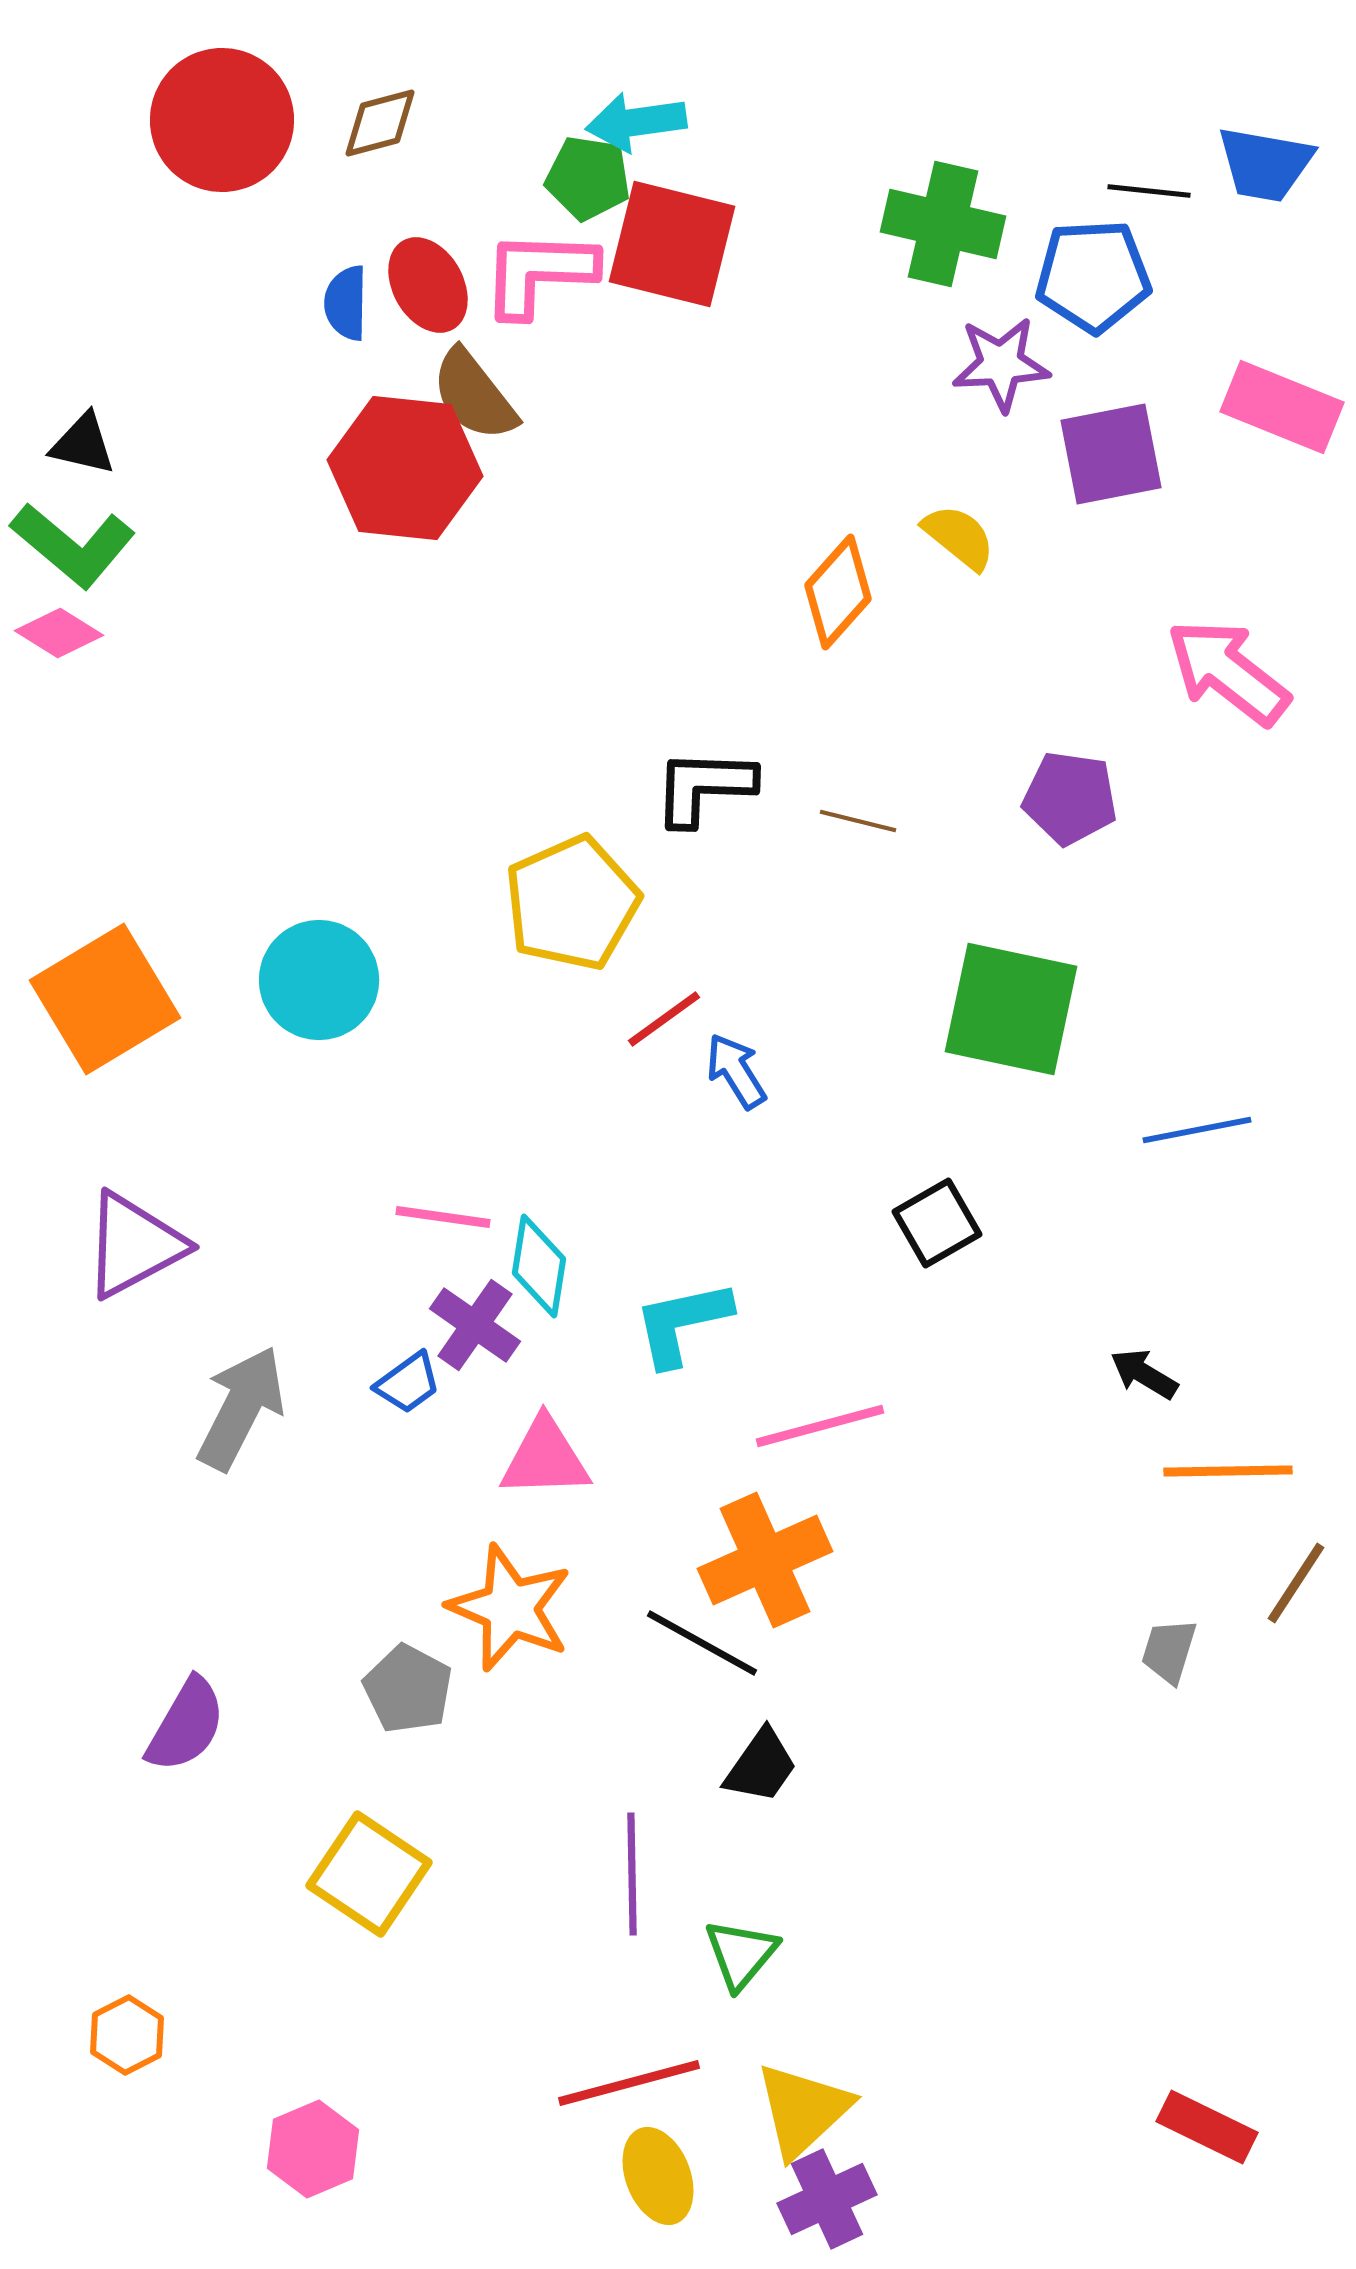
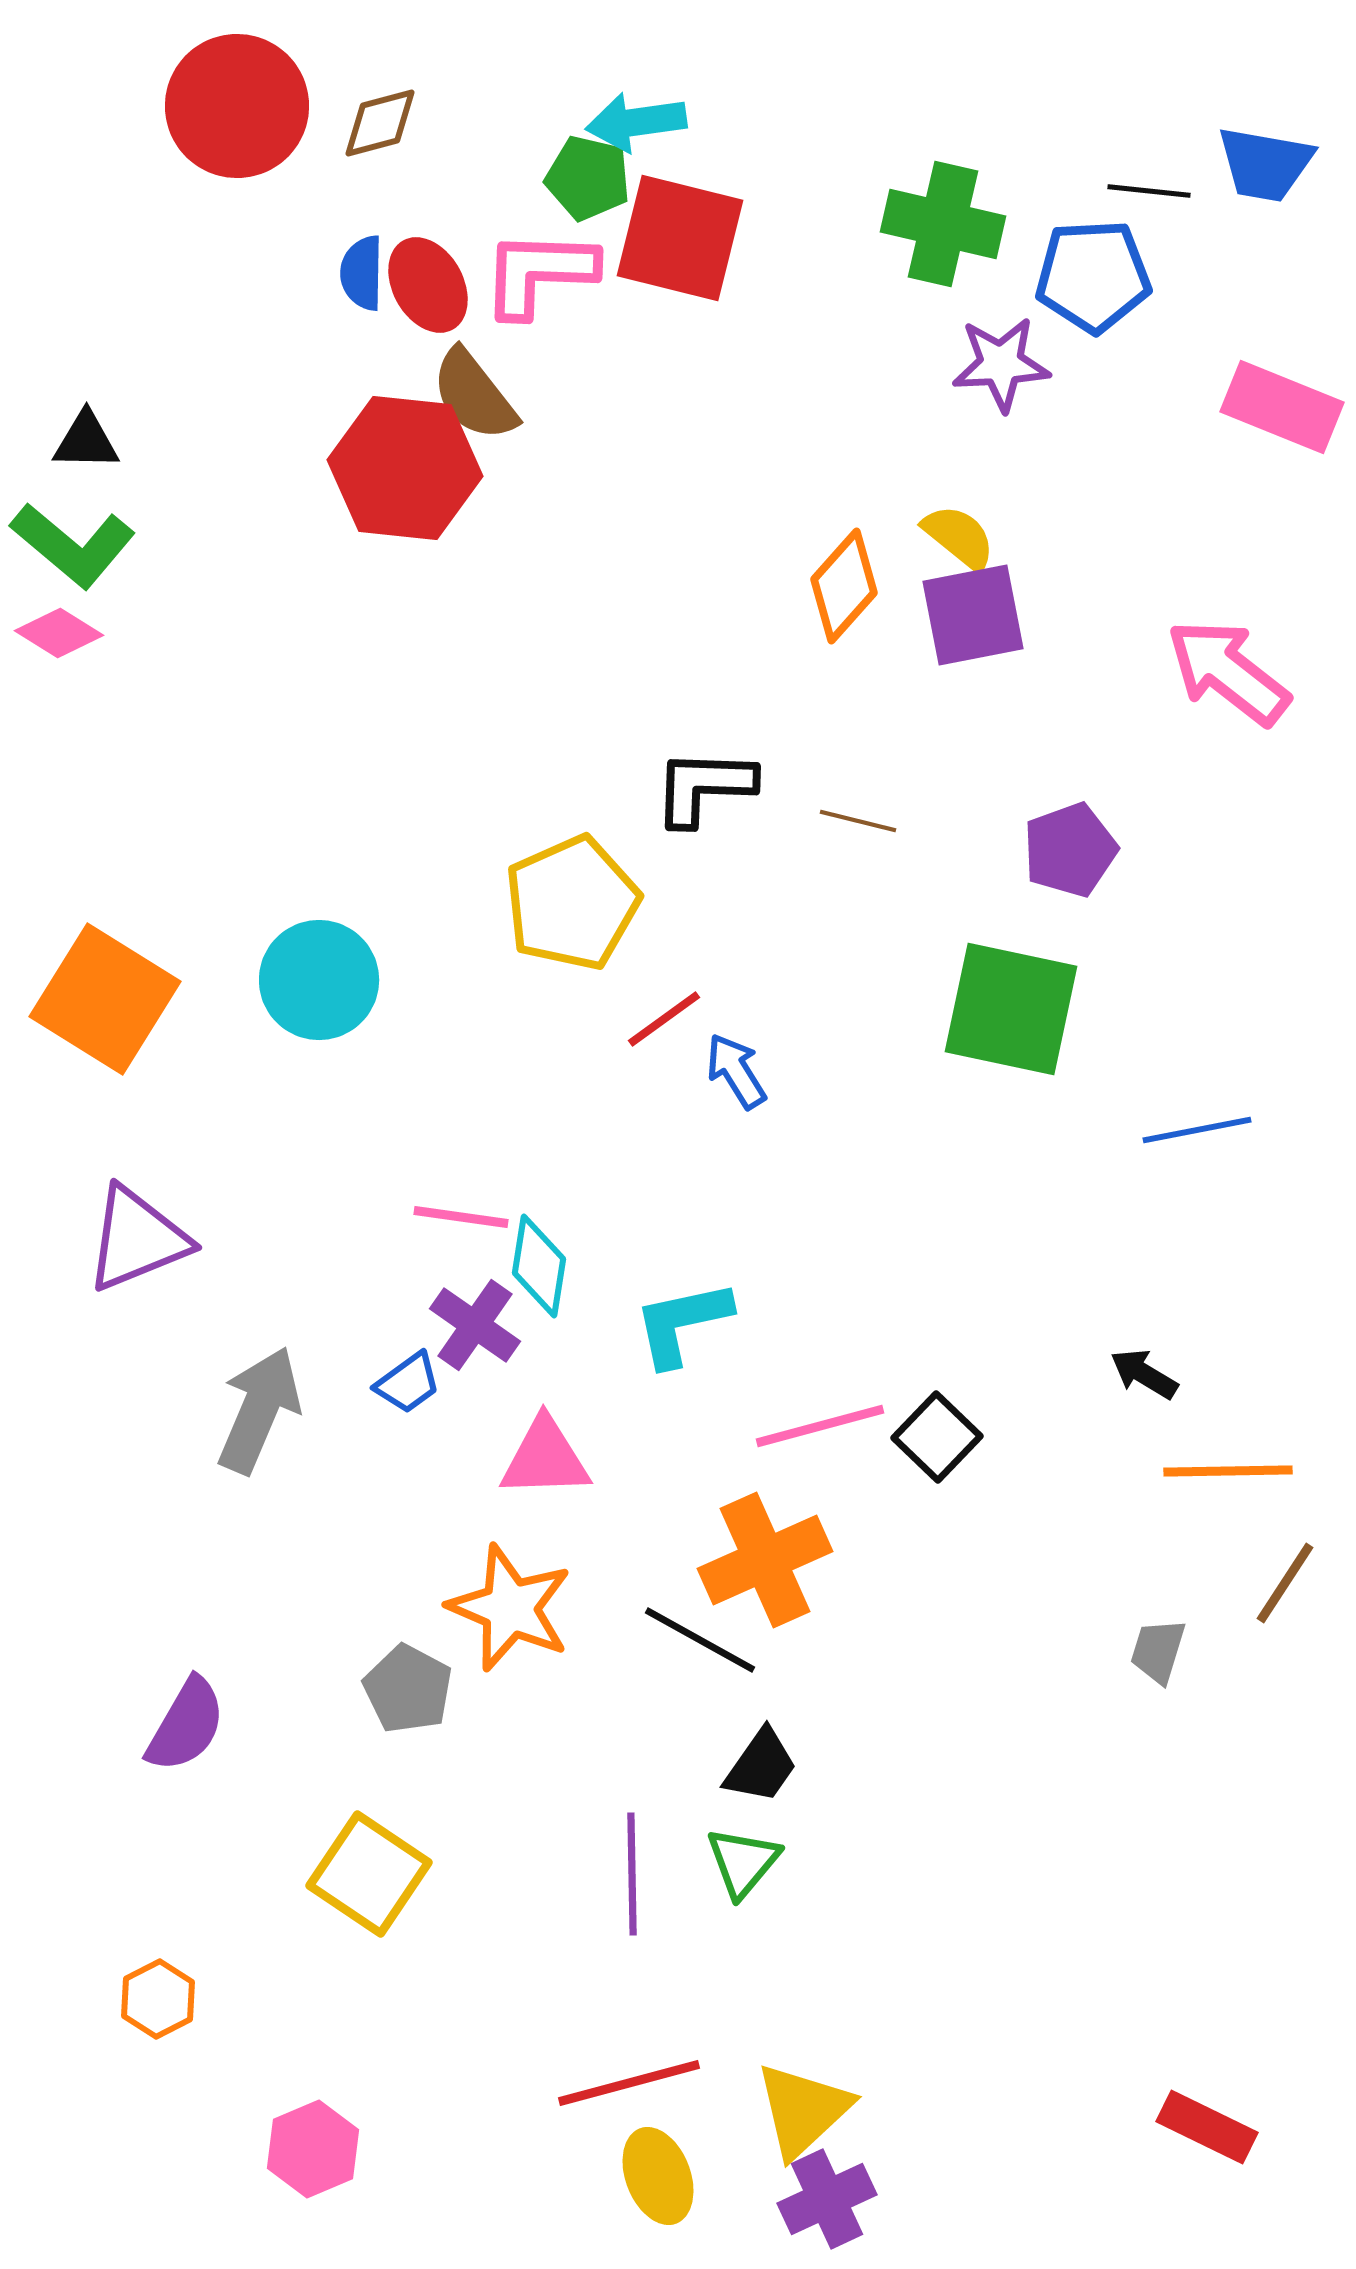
red circle at (222, 120): moved 15 px right, 14 px up
green pentagon at (588, 178): rotated 4 degrees clockwise
red square at (672, 244): moved 8 px right, 6 px up
blue semicircle at (346, 303): moved 16 px right, 30 px up
black triangle at (83, 444): moved 3 px right, 3 px up; rotated 12 degrees counterclockwise
purple square at (1111, 454): moved 138 px left, 161 px down
orange diamond at (838, 592): moved 6 px right, 6 px up
purple pentagon at (1070, 798): moved 52 px down; rotated 28 degrees counterclockwise
orange square at (105, 999): rotated 27 degrees counterclockwise
pink line at (443, 1217): moved 18 px right
black square at (937, 1223): moved 214 px down; rotated 16 degrees counterclockwise
purple triangle at (134, 1245): moved 3 px right, 6 px up; rotated 6 degrees clockwise
gray arrow at (241, 1408): moved 18 px right, 2 px down; rotated 4 degrees counterclockwise
brown line at (1296, 1583): moved 11 px left
black line at (702, 1643): moved 2 px left, 3 px up
gray trapezoid at (1169, 1651): moved 11 px left
green triangle at (741, 1954): moved 2 px right, 92 px up
orange hexagon at (127, 2035): moved 31 px right, 36 px up
